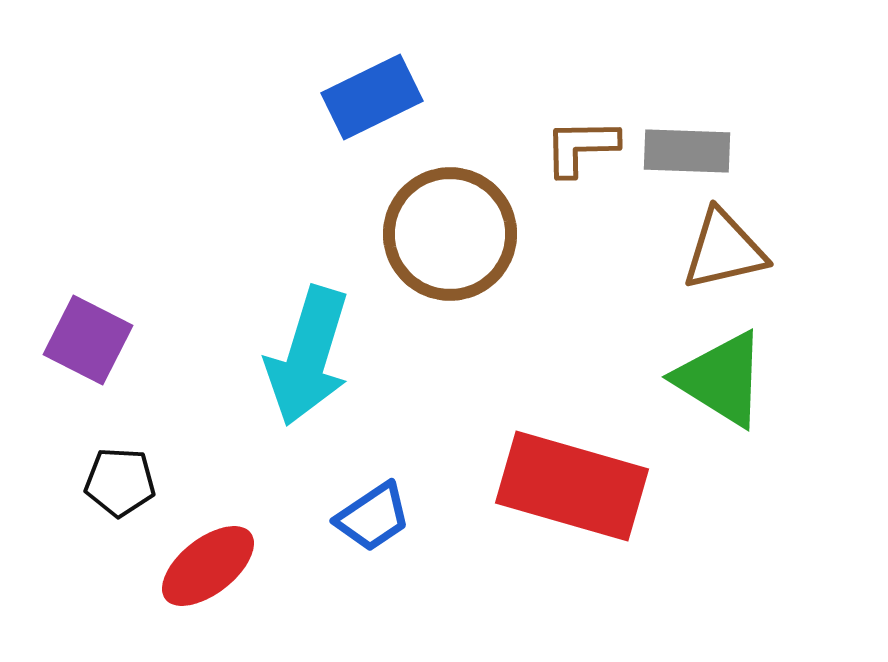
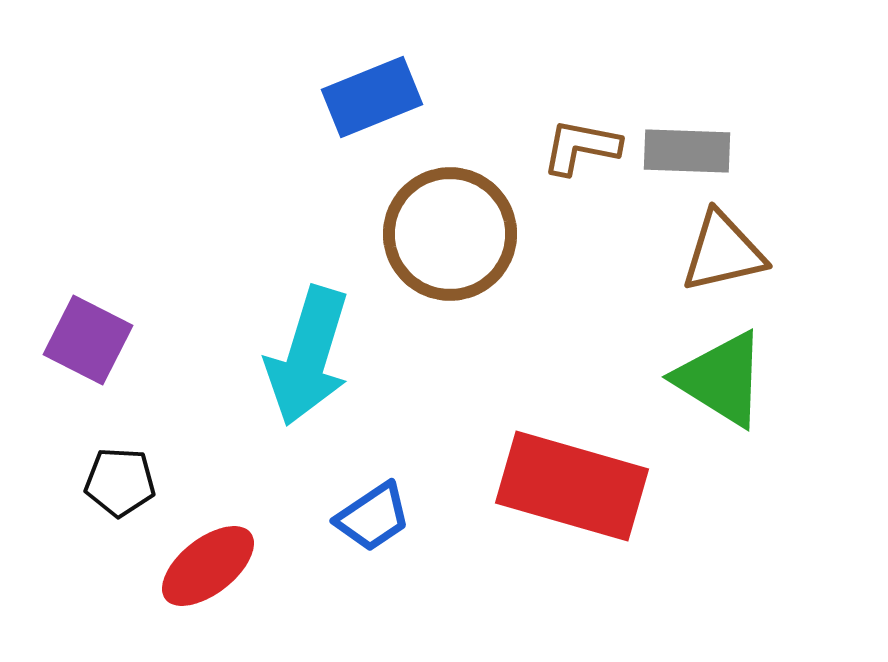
blue rectangle: rotated 4 degrees clockwise
brown L-shape: rotated 12 degrees clockwise
brown triangle: moved 1 px left, 2 px down
